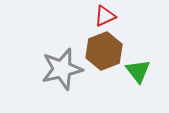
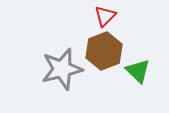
red triangle: rotated 20 degrees counterclockwise
green triangle: rotated 8 degrees counterclockwise
